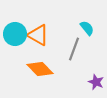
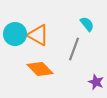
cyan semicircle: moved 4 px up
